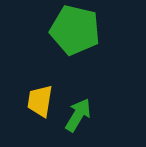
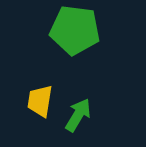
green pentagon: rotated 6 degrees counterclockwise
